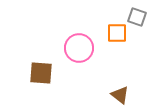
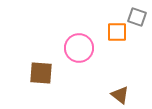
orange square: moved 1 px up
